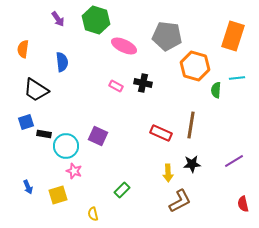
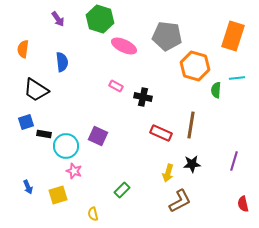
green hexagon: moved 4 px right, 1 px up
black cross: moved 14 px down
purple line: rotated 42 degrees counterclockwise
yellow arrow: rotated 18 degrees clockwise
